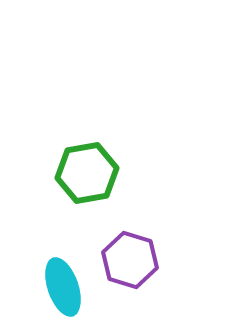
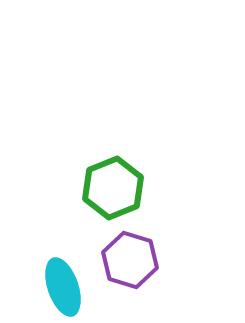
green hexagon: moved 26 px right, 15 px down; rotated 12 degrees counterclockwise
